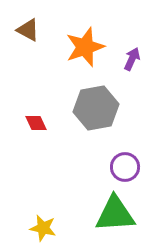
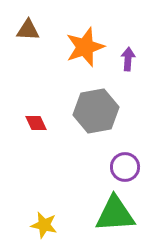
brown triangle: rotated 25 degrees counterclockwise
purple arrow: moved 4 px left; rotated 20 degrees counterclockwise
gray hexagon: moved 3 px down
yellow star: moved 1 px right, 3 px up
